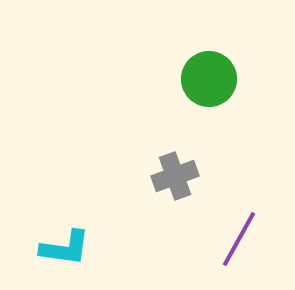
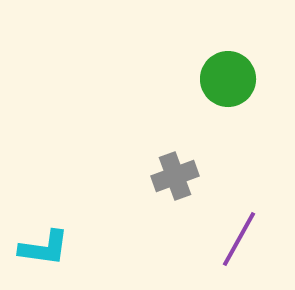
green circle: moved 19 px right
cyan L-shape: moved 21 px left
